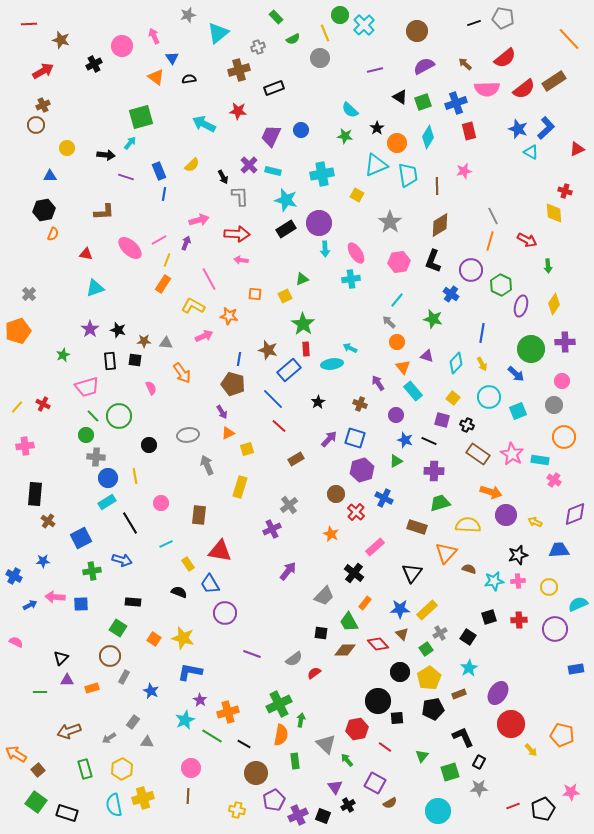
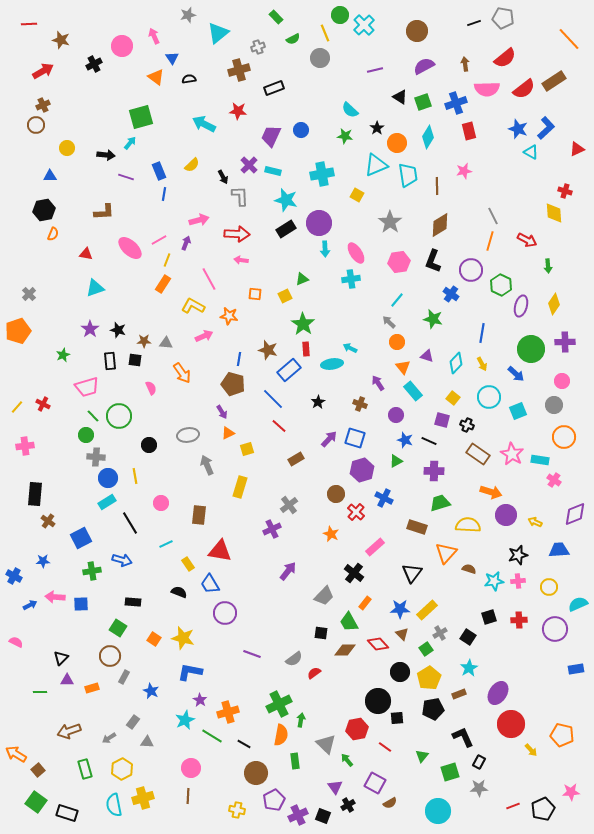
brown arrow at (465, 64): rotated 40 degrees clockwise
